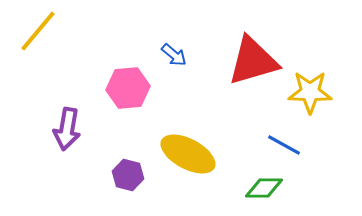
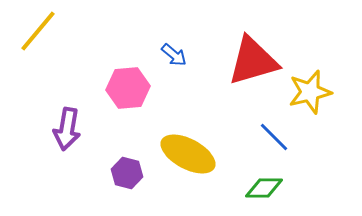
yellow star: rotated 15 degrees counterclockwise
blue line: moved 10 px left, 8 px up; rotated 16 degrees clockwise
purple hexagon: moved 1 px left, 2 px up
